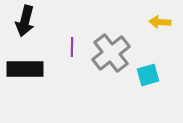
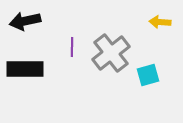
black arrow: rotated 64 degrees clockwise
